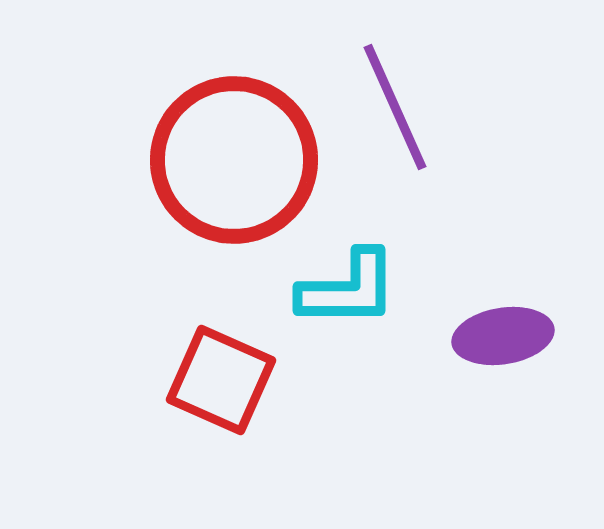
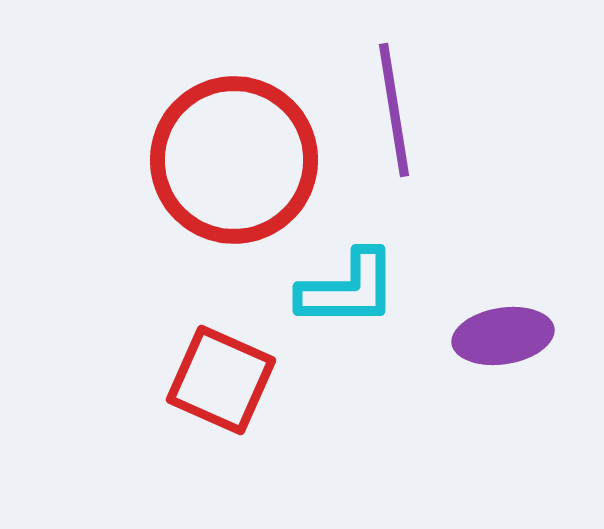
purple line: moved 1 px left, 3 px down; rotated 15 degrees clockwise
